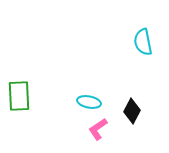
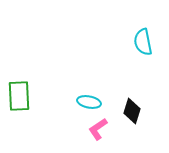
black diamond: rotated 10 degrees counterclockwise
